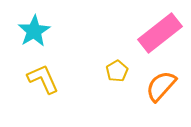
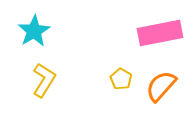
pink rectangle: rotated 27 degrees clockwise
yellow pentagon: moved 4 px right, 8 px down; rotated 10 degrees counterclockwise
yellow L-shape: moved 1 px right, 1 px down; rotated 56 degrees clockwise
